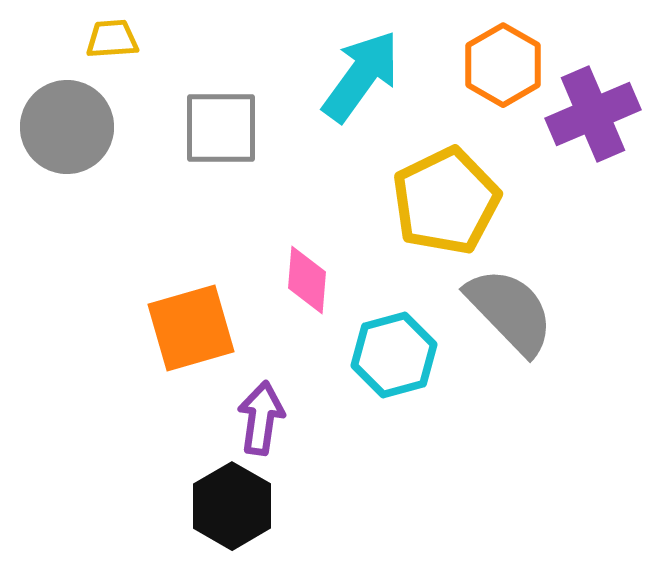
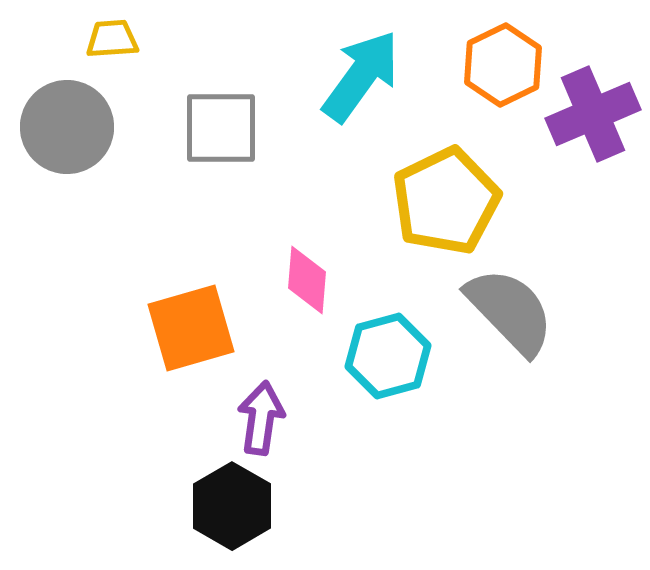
orange hexagon: rotated 4 degrees clockwise
cyan hexagon: moved 6 px left, 1 px down
